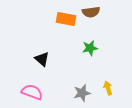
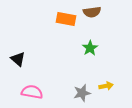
brown semicircle: moved 1 px right
green star: rotated 21 degrees counterclockwise
black triangle: moved 24 px left
yellow arrow: moved 2 px left, 2 px up; rotated 96 degrees clockwise
pink semicircle: rotated 10 degrees counterclockwise
